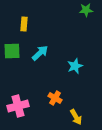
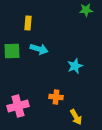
yellow rectangle: moved 4 px right, 1 px up
cyan arrow: moved 1 px left, 4 px up; rotated 60 degrees clockwise
orange cross: moved 1 px right, 1 px up; rotated 24 degrees counterclockwise
